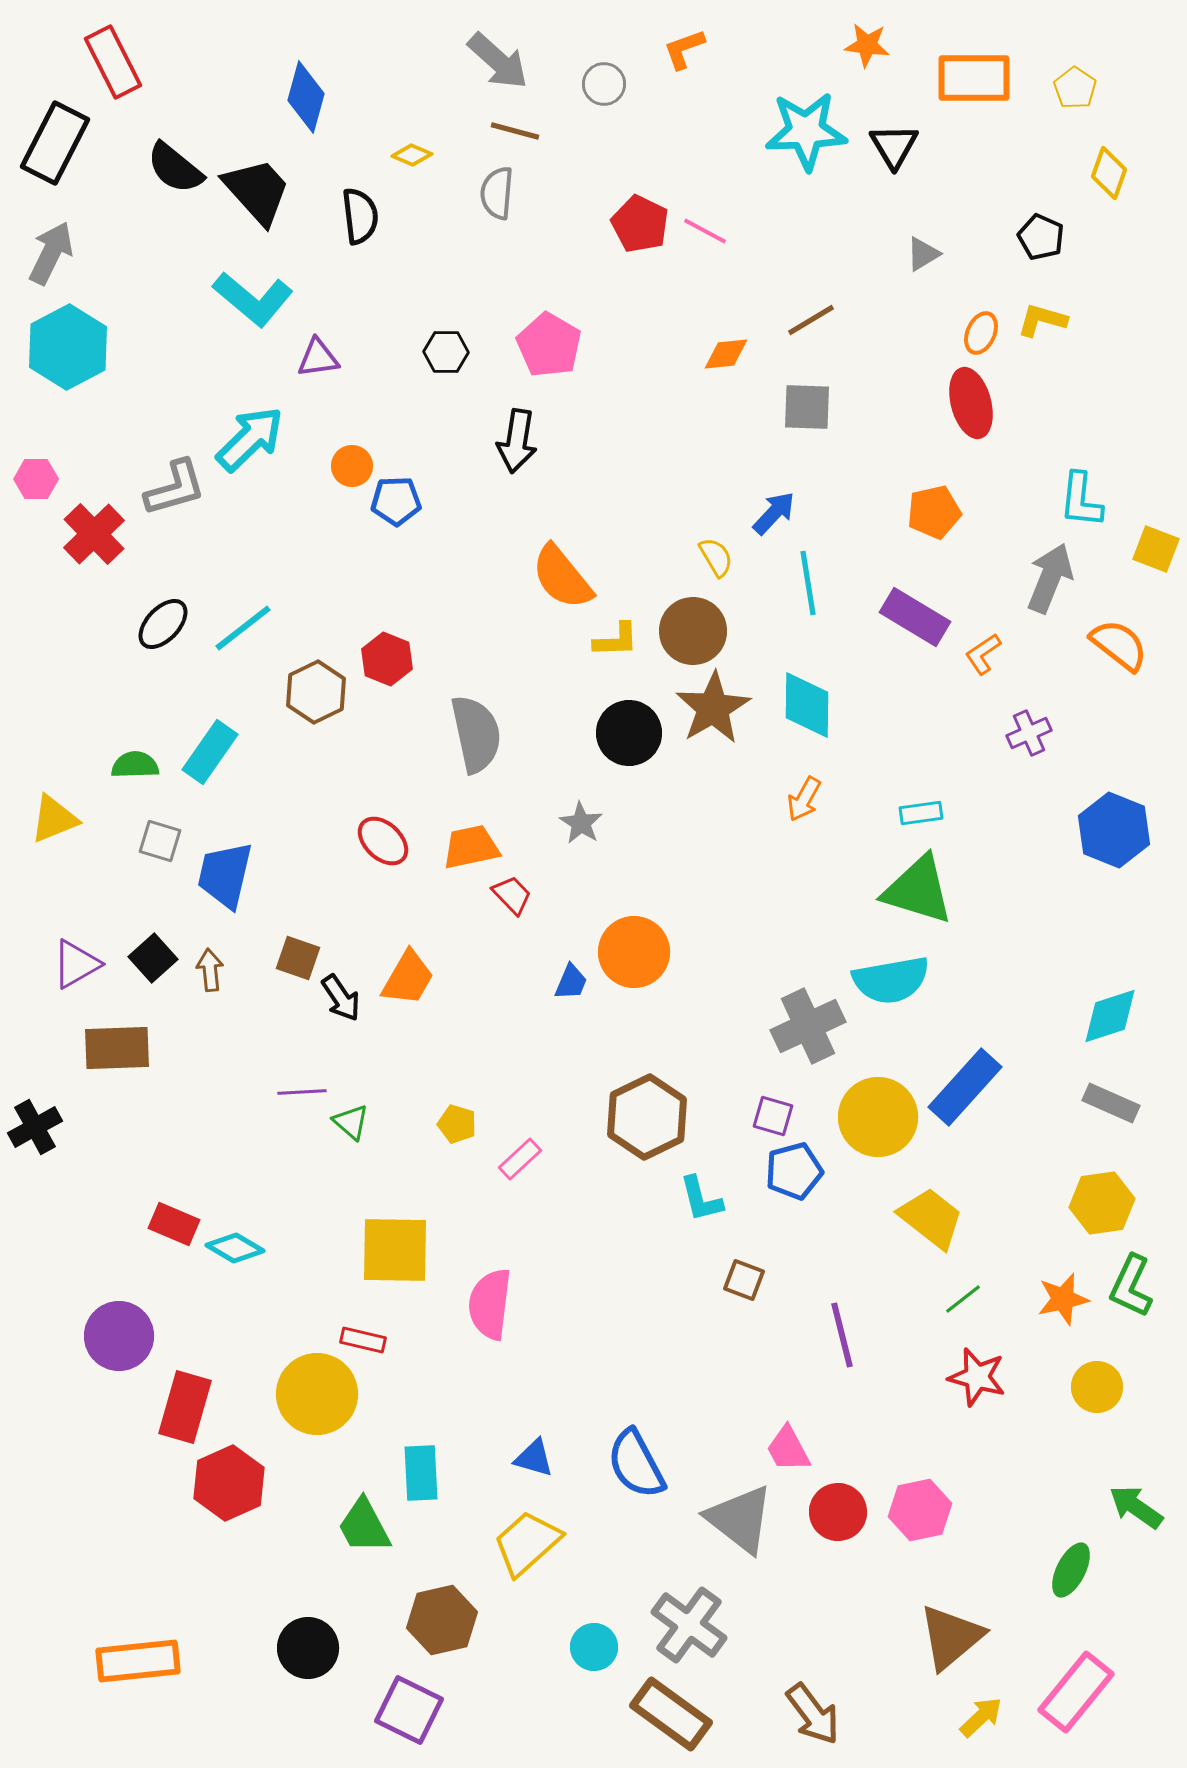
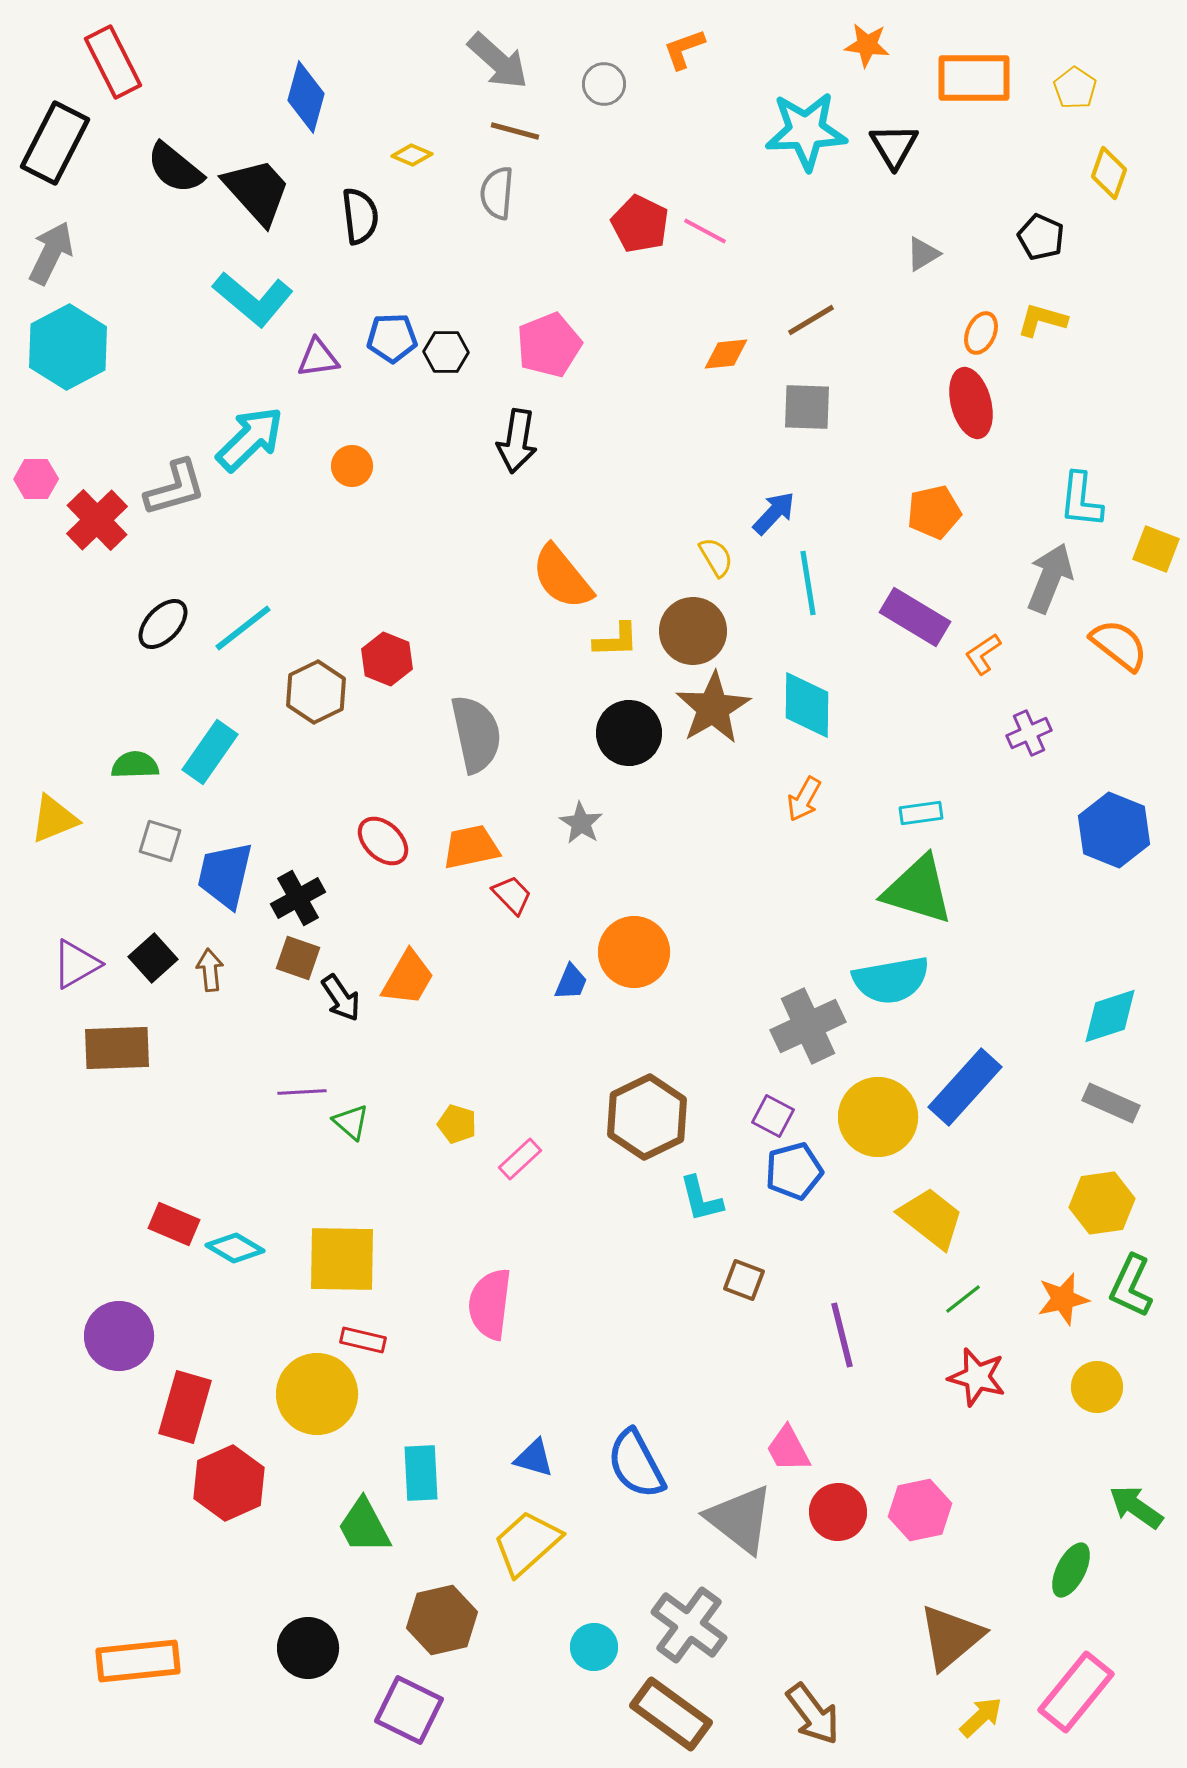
pink pentagon at (549, 345): rotated 20 degrees clockwise
blue pentagon at (396, 501): moved 4 px left, 163 px up
red cross at (94, 534): moved 3 px right, 14 px up
purple square at (773, 1116): rotated 12 degrees clockwise
black cross at (35, 1127): moved 263 px right, 229 px up
yellow square at (395, 1250): moved 53 px left, 9 px down
